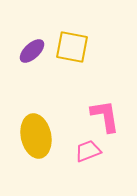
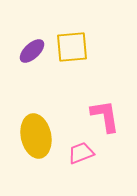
yellow square: rotated 16 degrees counterclockwise
pink trapezoid: moved 7 px left, 2 px down
